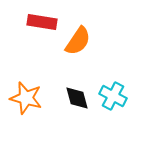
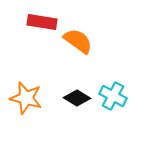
orange semicircle: rotated 88 degrees counterclockwise
black diamond: rotated 44 degrees counterclockwise
